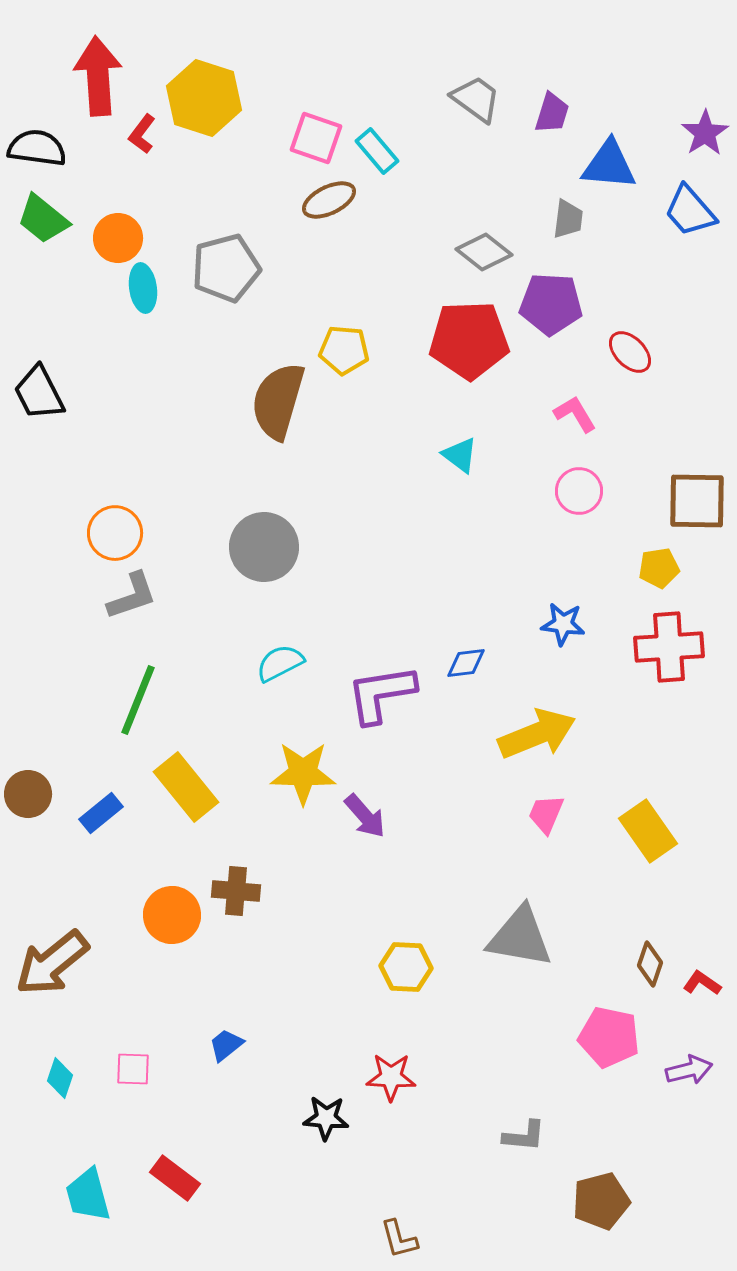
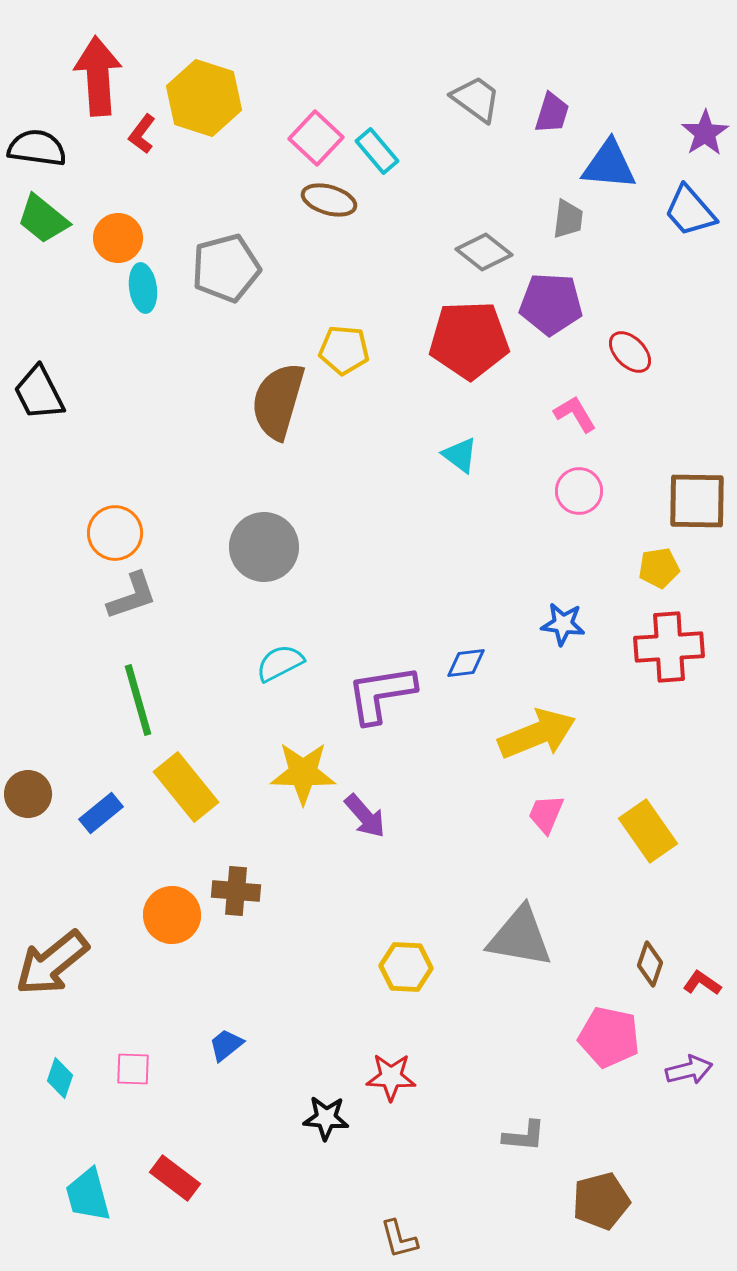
pink square at (316, 138): rotated 24 degrees clockwise
brown ellipse at (329, 200): rotated 42 degrees clockwise
green line at (138, 700): rotated 38 degrees counterclockwise
